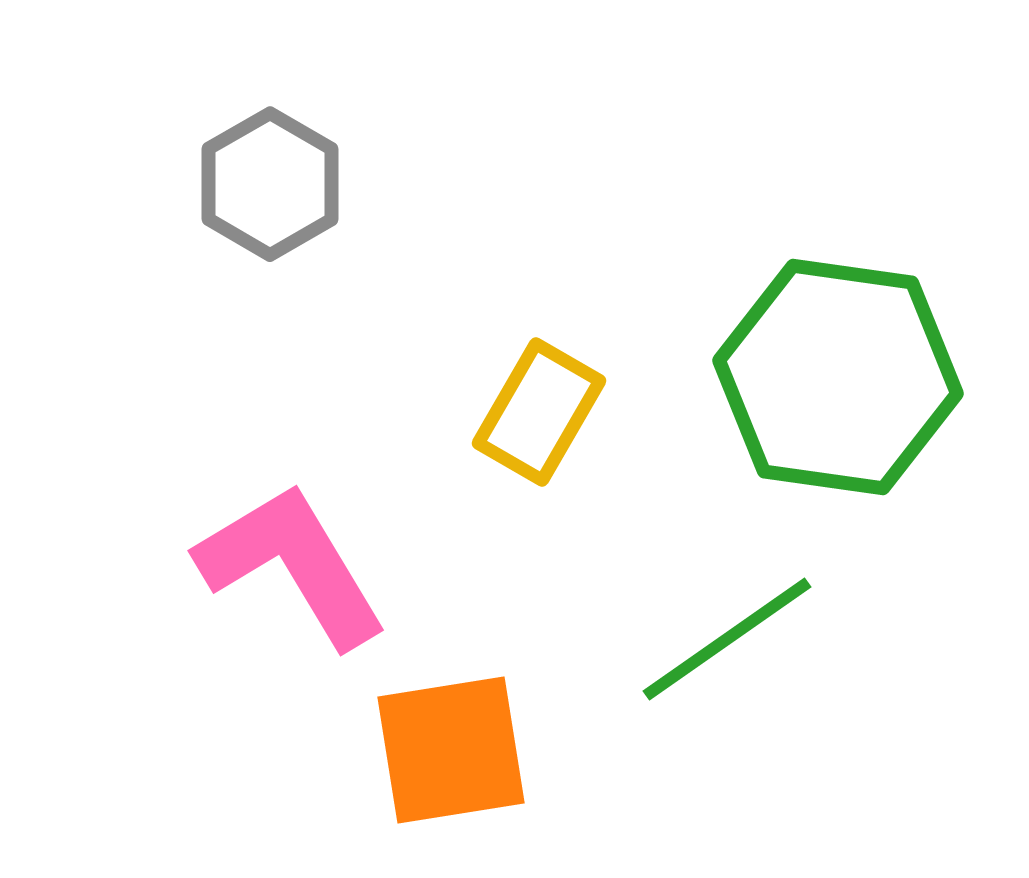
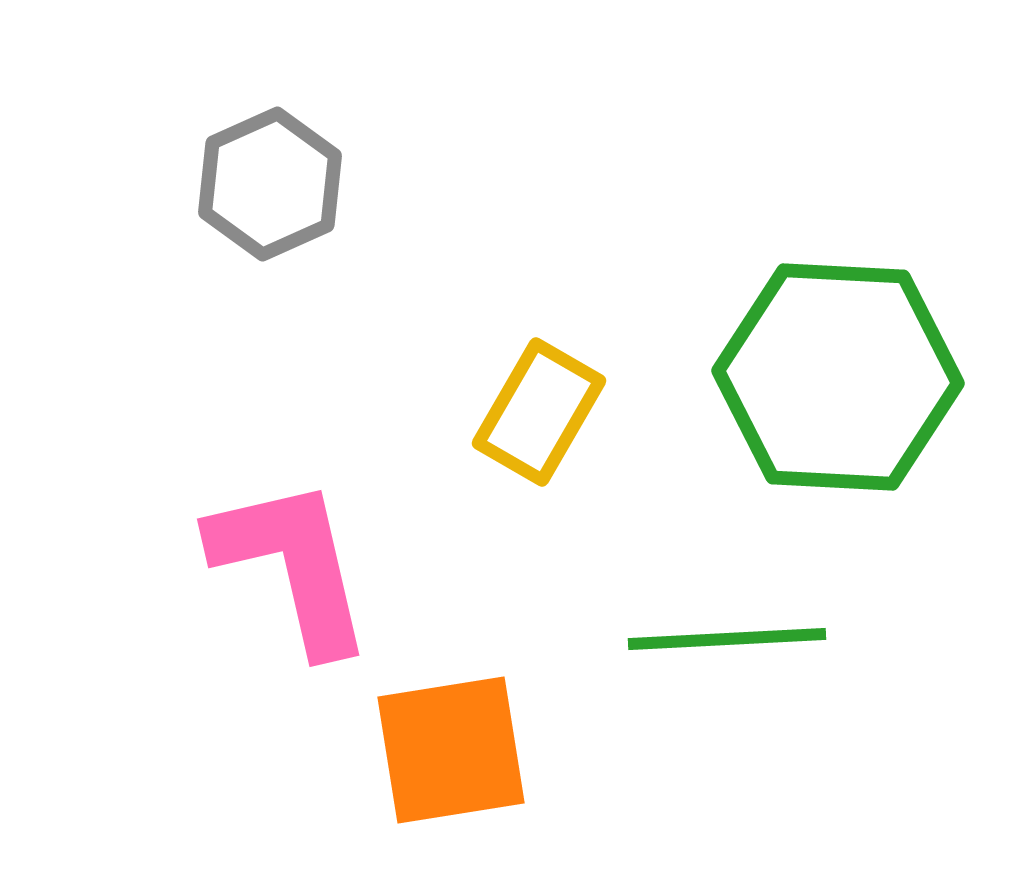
gray hexagon: rotated 6 degrees clockwise
green hexagon: rotated 5 degrees counterclockwise
pink L-shape: rotated 18 degrees clockwise
green line: rotated 32 degrees clockwise
